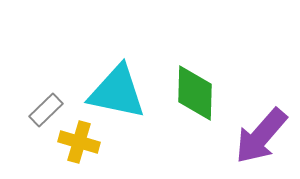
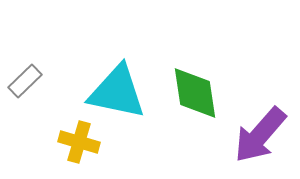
green diamond: rotated 10 degrees counterclockwise
gray rectangle: moved 21 px left, 29 px up
purple arrow: moved 1 px left, 1 px up
